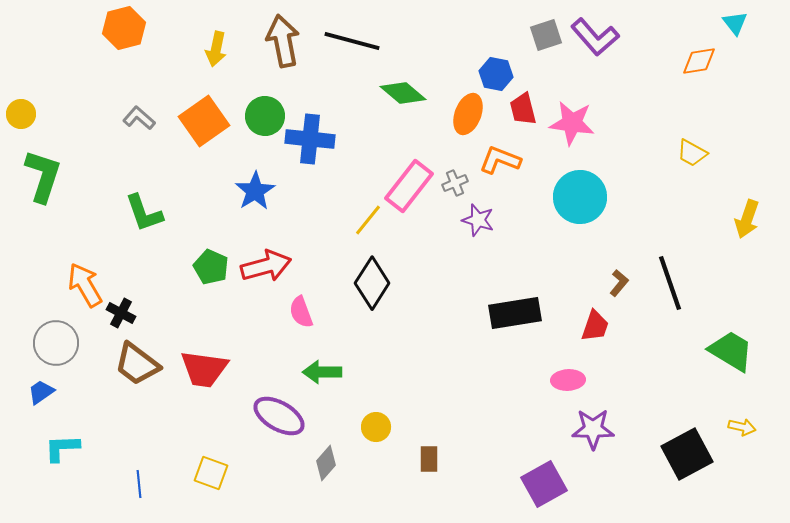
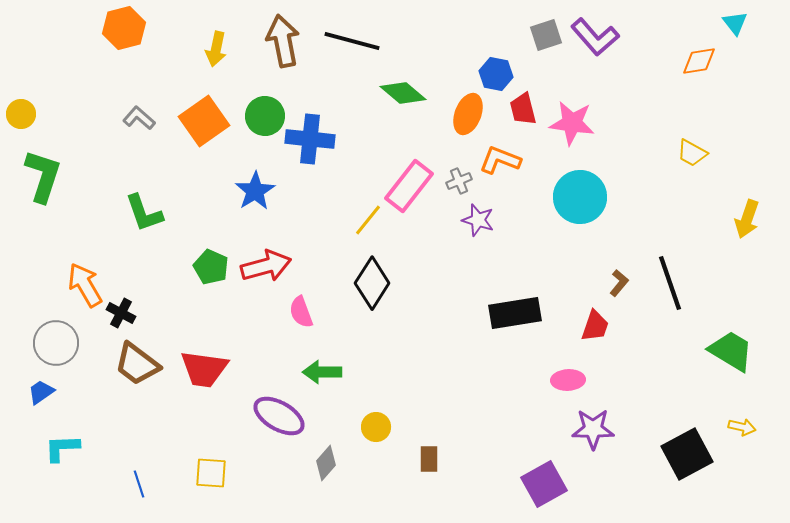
gray cross at (455, 183): moved 4 px right, 2 px up
yellow square at (211, 473): rotated 16 degrees counterclockwise
blue line at (139, 484): rotated 12 degrees counterclockwise
